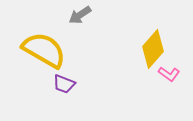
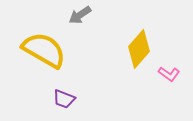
yellow diamond: moved 14 px left
purple trapezoid: moved 15 px down
